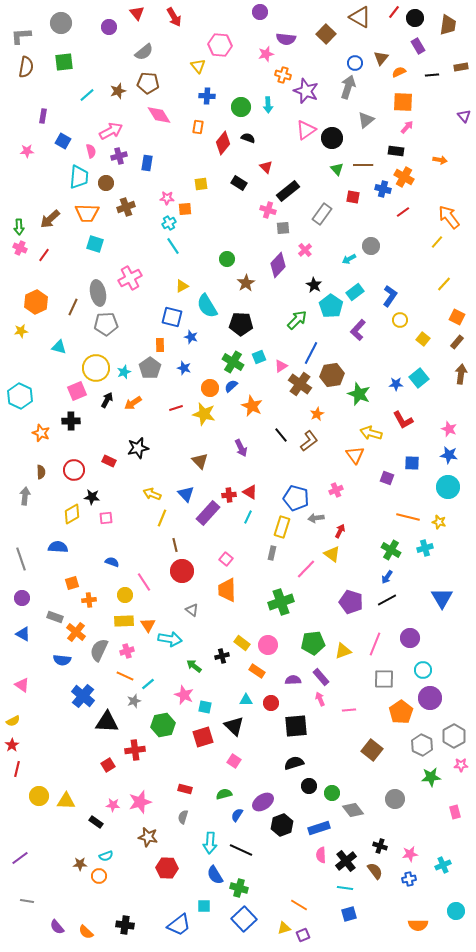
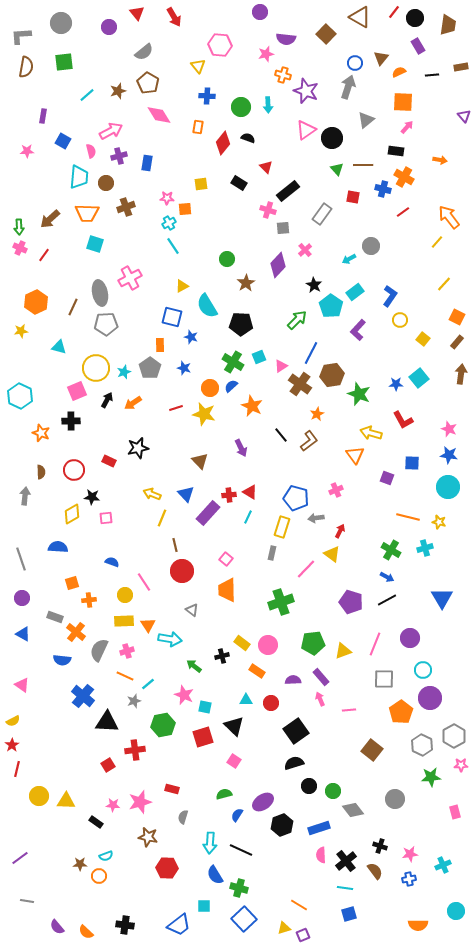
brown pentagon at (148, 83): rotated 25 degrees clockwise
gray ellipse at (98, 293): moved 2 px right
blue arrow at (387, 577): rotated 96 degrees counterclockwise
black square at (296, 726): moved 5 px down; rotated 30 degrees counterclockwise
red rectangle at (185, 789): moved 13 px left
green circle at (332, 793): moved 1 px right, 2 px up
